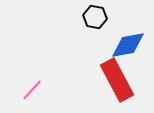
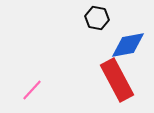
black hexagon: moved 2 px right, 1 px down
